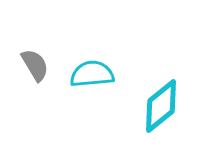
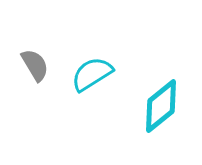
cyan semicircle: rotated 27 degrees counterclockwise
